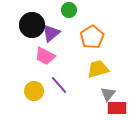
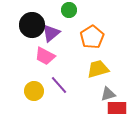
gray triangle: rotated 35 degrees clockwise
